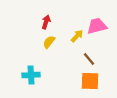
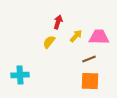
red arrow: moved 12 px right
pink trapezoid: moved 2 px right, 11 px down; rotated 15 degrees clockwise
yellow arrow: moved 1 px left
brown line: rotated 72 degrees counterclockwise
cyan cross: moved 11 px left
